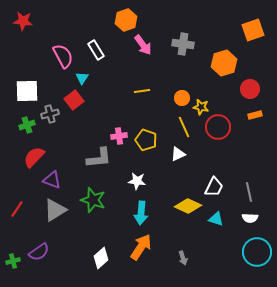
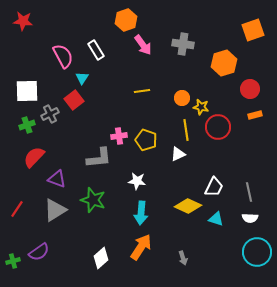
gray cross at (50, 114): rotated 12 degrees counterclockwise
yellow line at (184, 127): moved 2 px right, 3 px down; rotated 15 degrees clockwise
purple triangle at (52, 180): moved 5 px right, 1 px up
